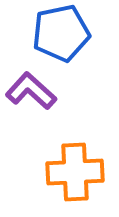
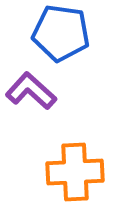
blue pentagon: rotated 20 degrees clockwise
